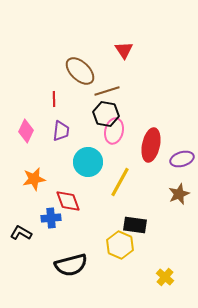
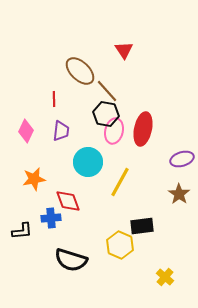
brown line: rotated 65 degrees clockwise
red ellipse: moved 8 px left, 16 px up
brown star: rotated 15 degrees counterclockwise
black rectangle: moved 7 px right, 1 px down; rotated 15 degrees counterclockwise
black L-shape: moved 1 px right, 2 px up; rotated 145 degrees clockwise
black semicircle: moved 5 px up; rotated 32 degrees clockwise
